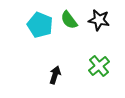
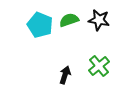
green semicircle: rotated 108 degrees clockwise
black arrow: moved 10 px right
